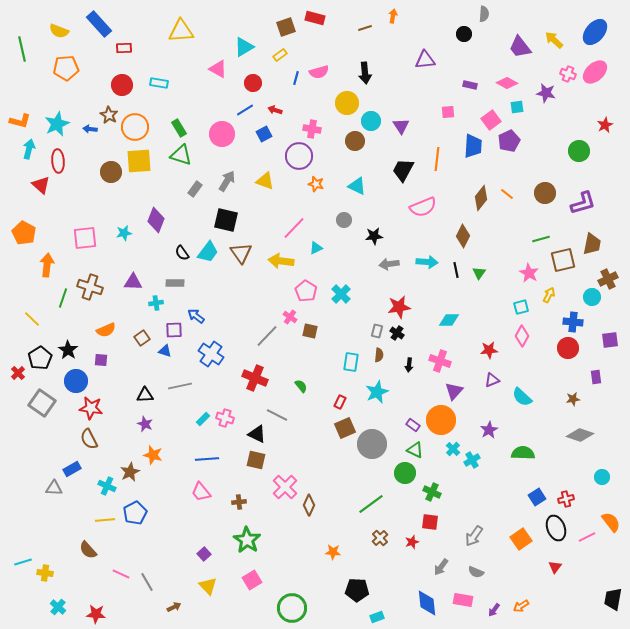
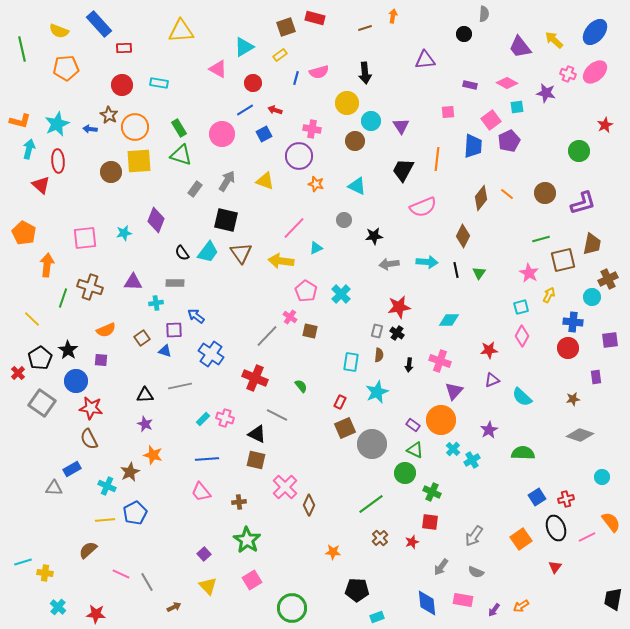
brown semicircle at (88, 550): rotated 90 degrees clockwise
